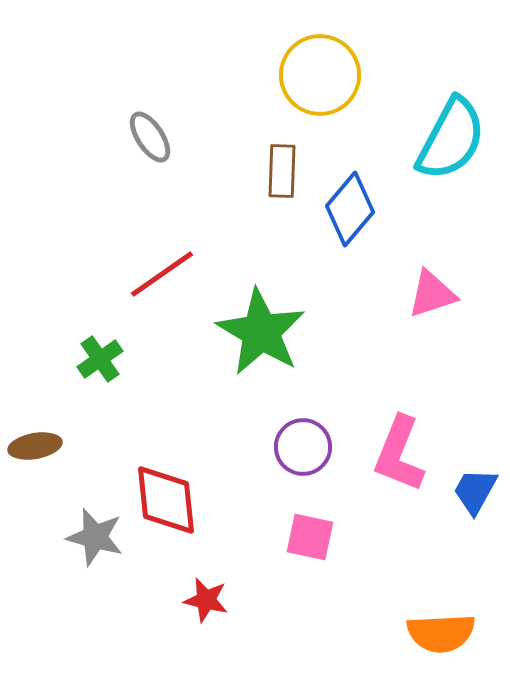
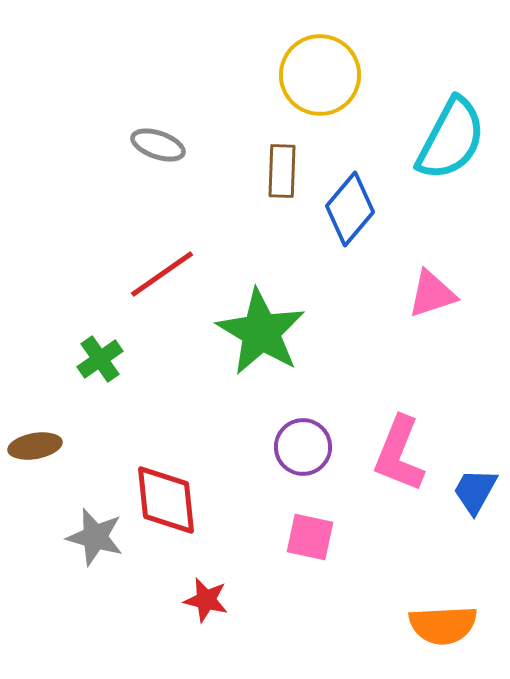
gray ellipse: moved 8 px right, 8 px down; rotated 38 degrees counterclockwise
orange semicircle: moved 2 px right, 8 px up
